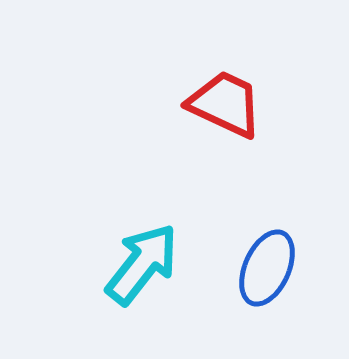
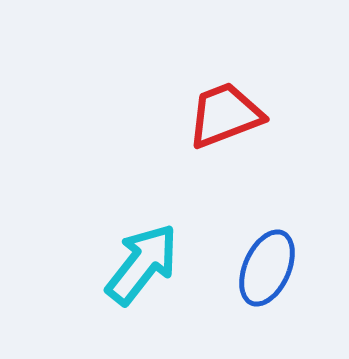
red trapezoid: moved 11 px down; rotated 46 degrees counterclockwise
